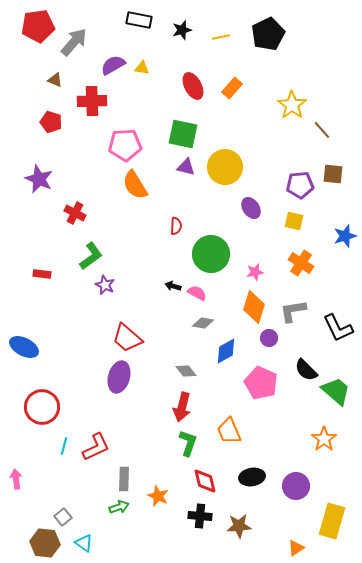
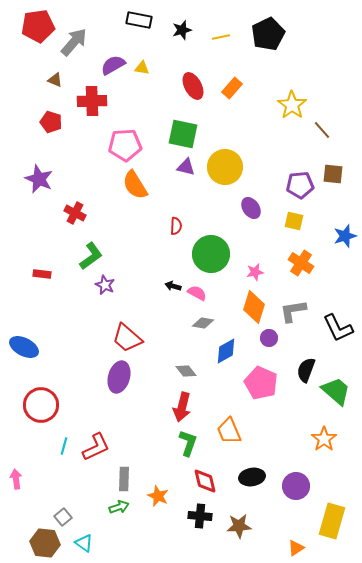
black semicircle at (306, 370): rotated 65 degrees clockwise
red circle at (42, 407): moved 1 px left, 2 px up
